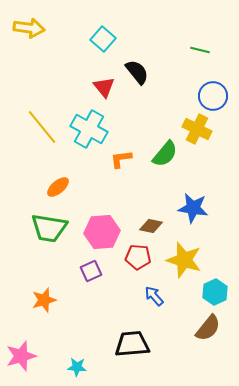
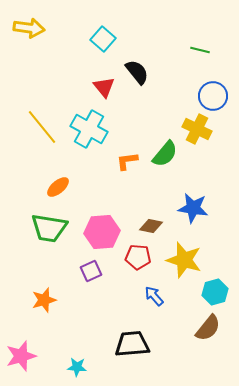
orange L-shape: moved 6 px right, 2 px down
cyan hexagon: rotated 10 degrees clockwise
